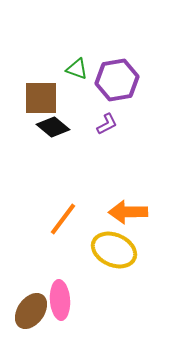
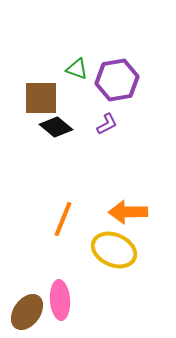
black diamond: moved 3 px right
orange line: rotated 15 degrees counterclockwise
brown ellipse: moved 4 px left, 1 px down
